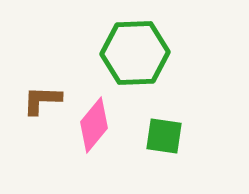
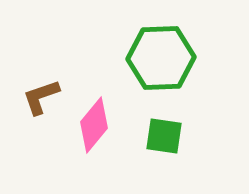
green hexagon: moved 26 px right, 5 px down
brown L-shape: moved 1 px left, 3 px up; rotated 21 degrees counterclockwise
